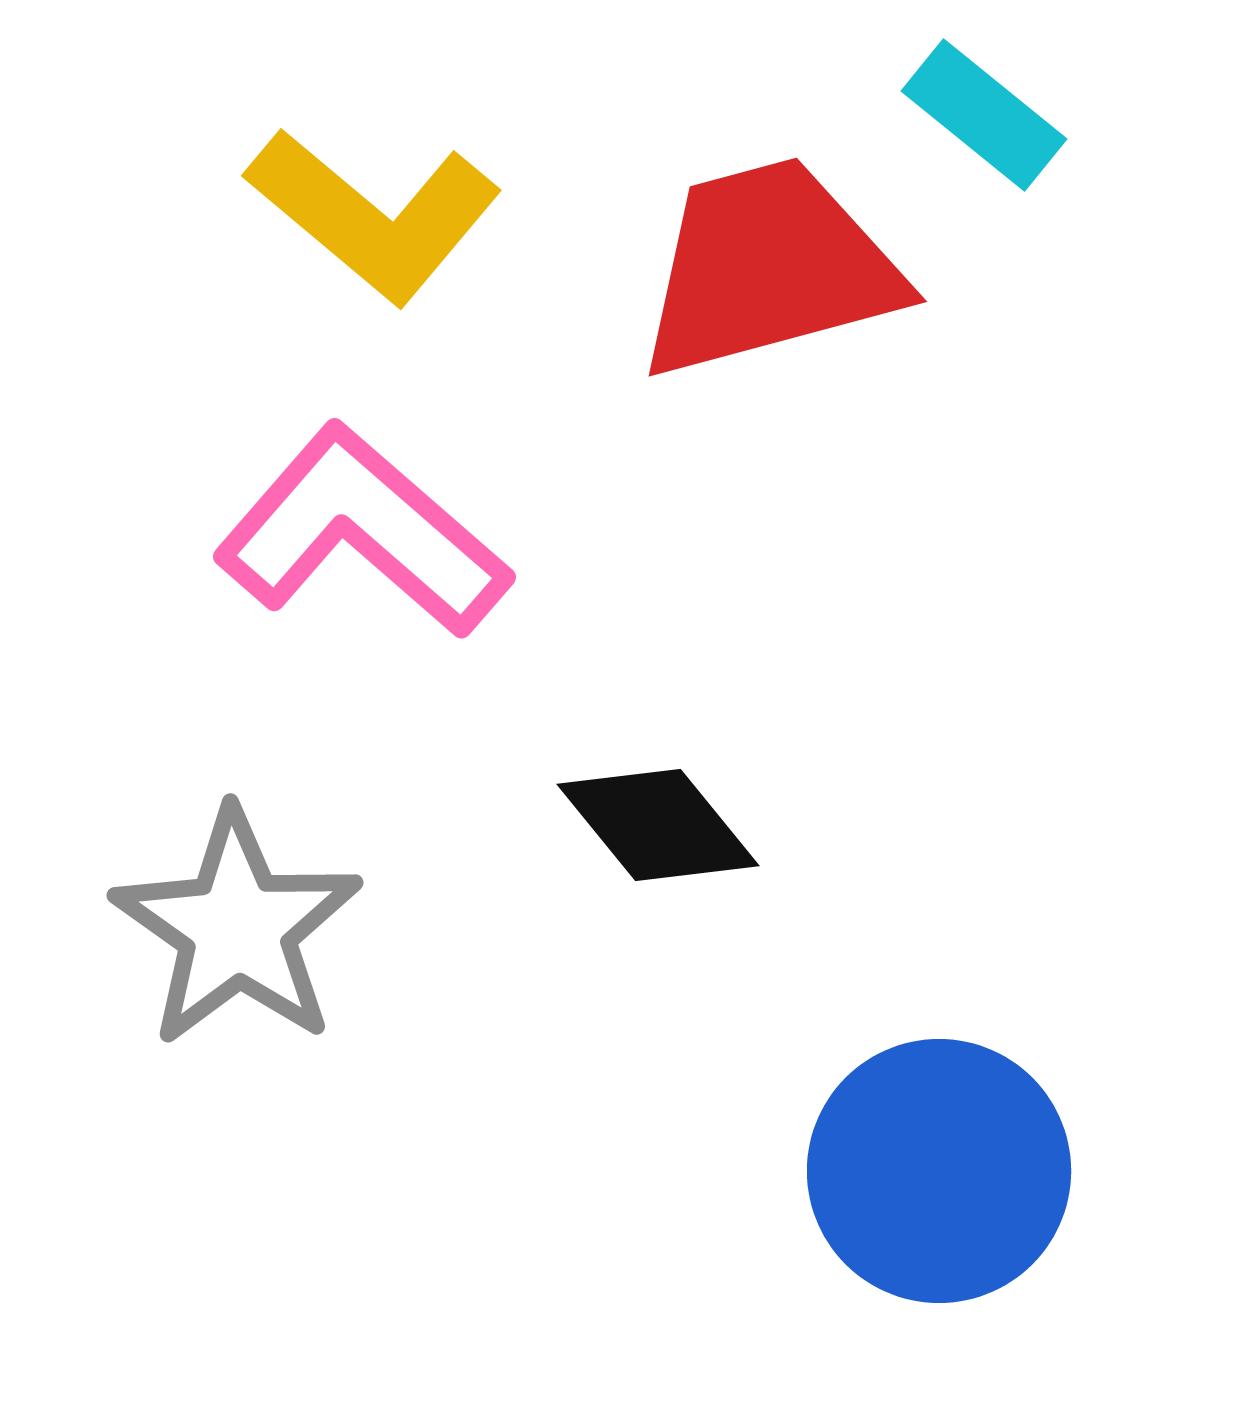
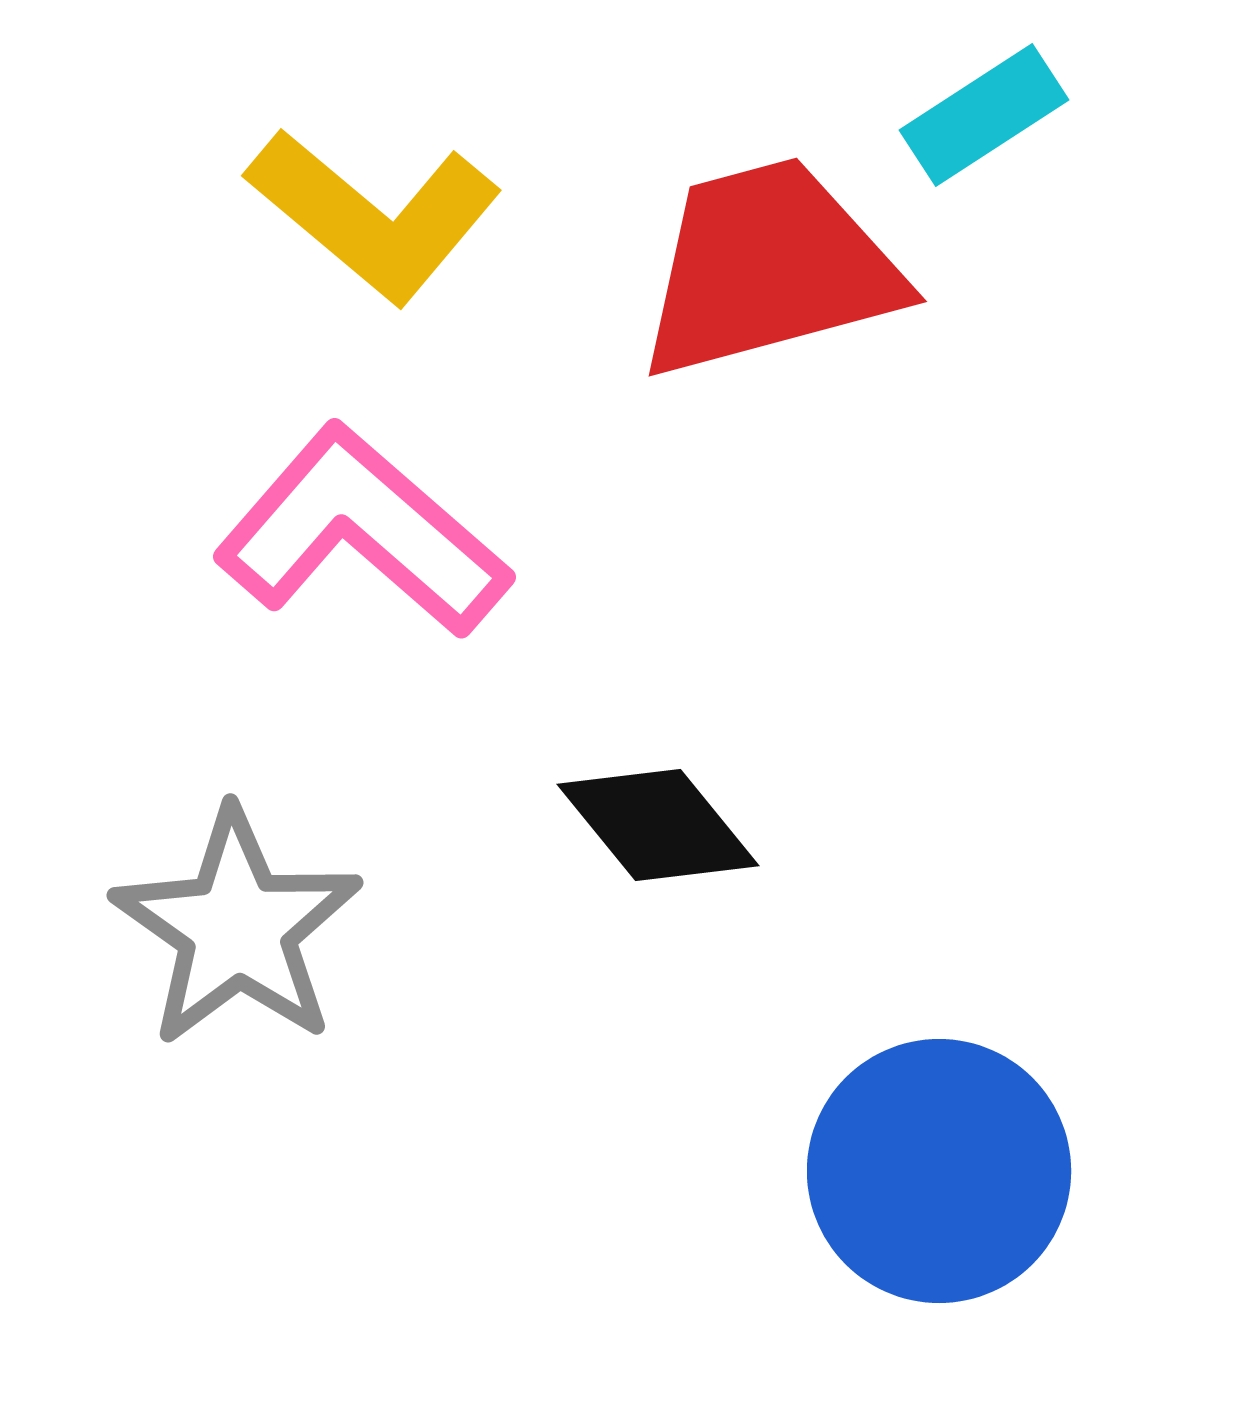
cyan rectangle: rotated 72 degrees counterclockwise
